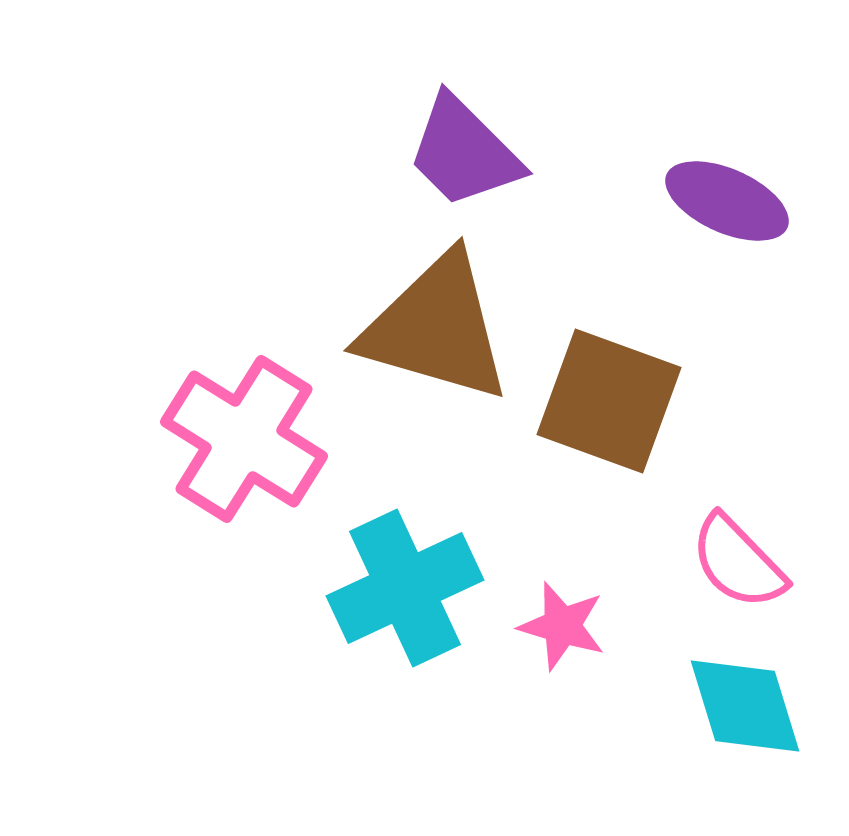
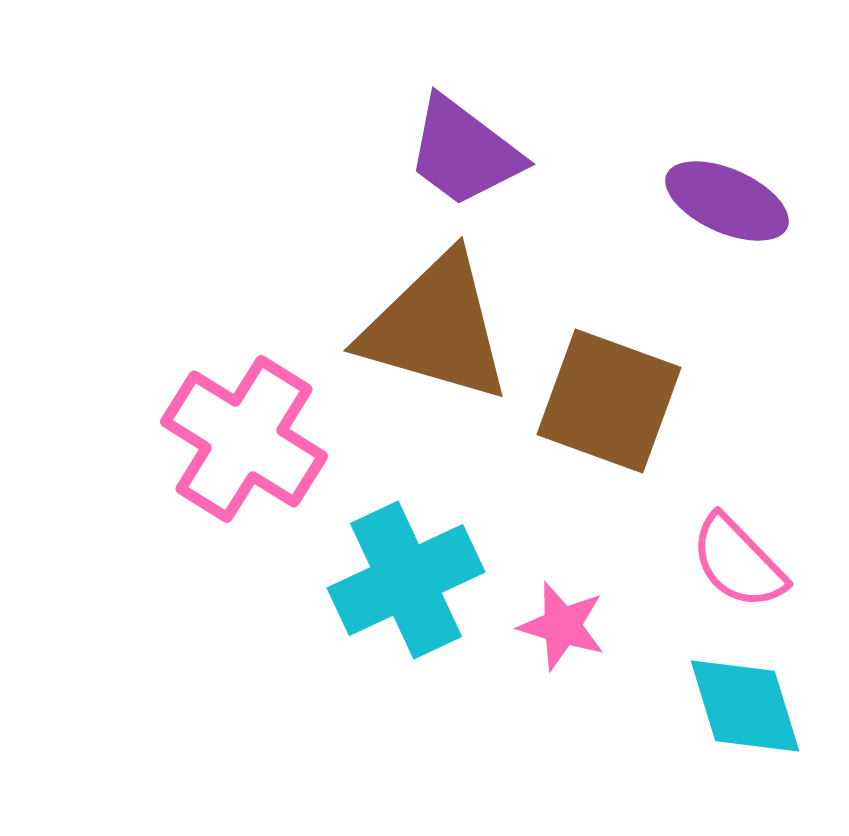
purple trapezoid: rotated 8 degrees counterclockwise
cyan cross: moved 1 px right, 8 px up
